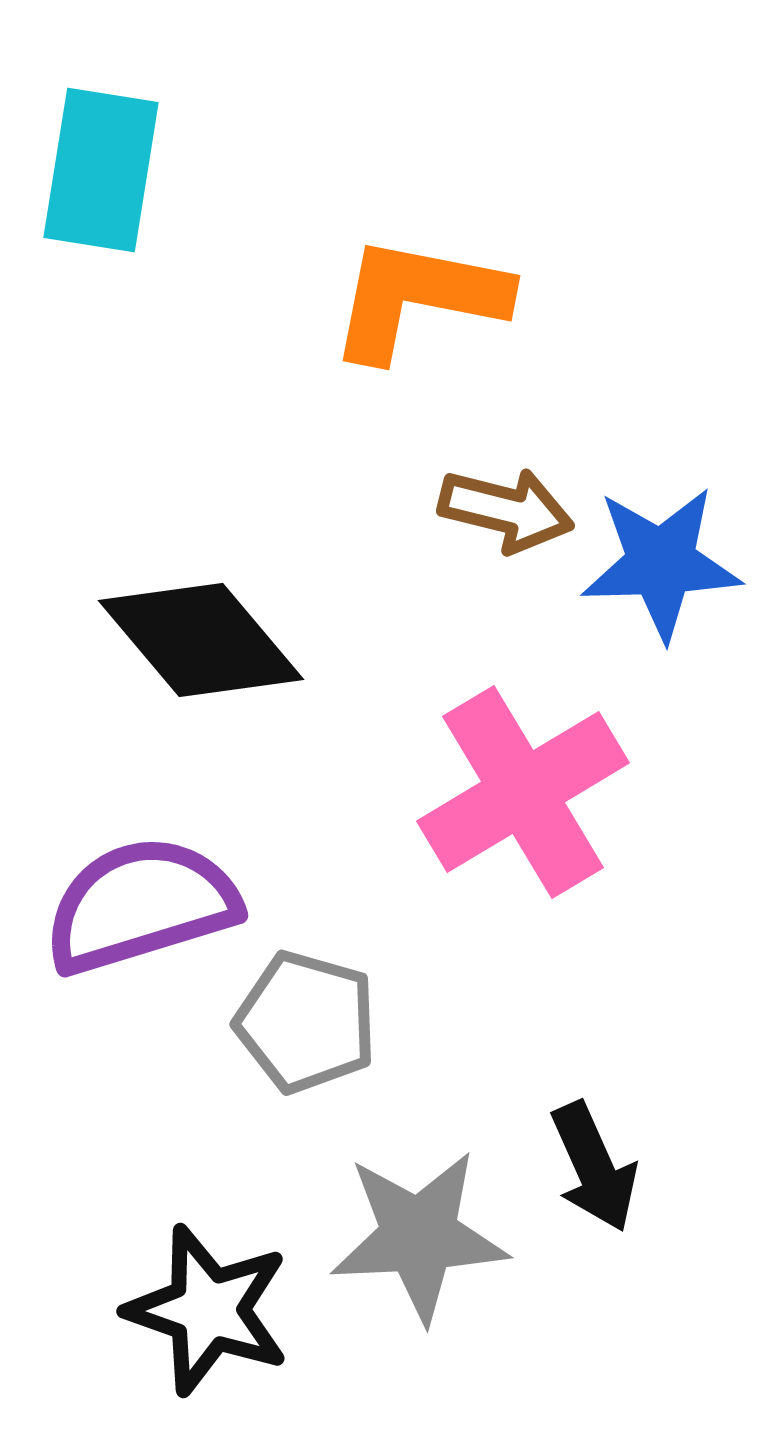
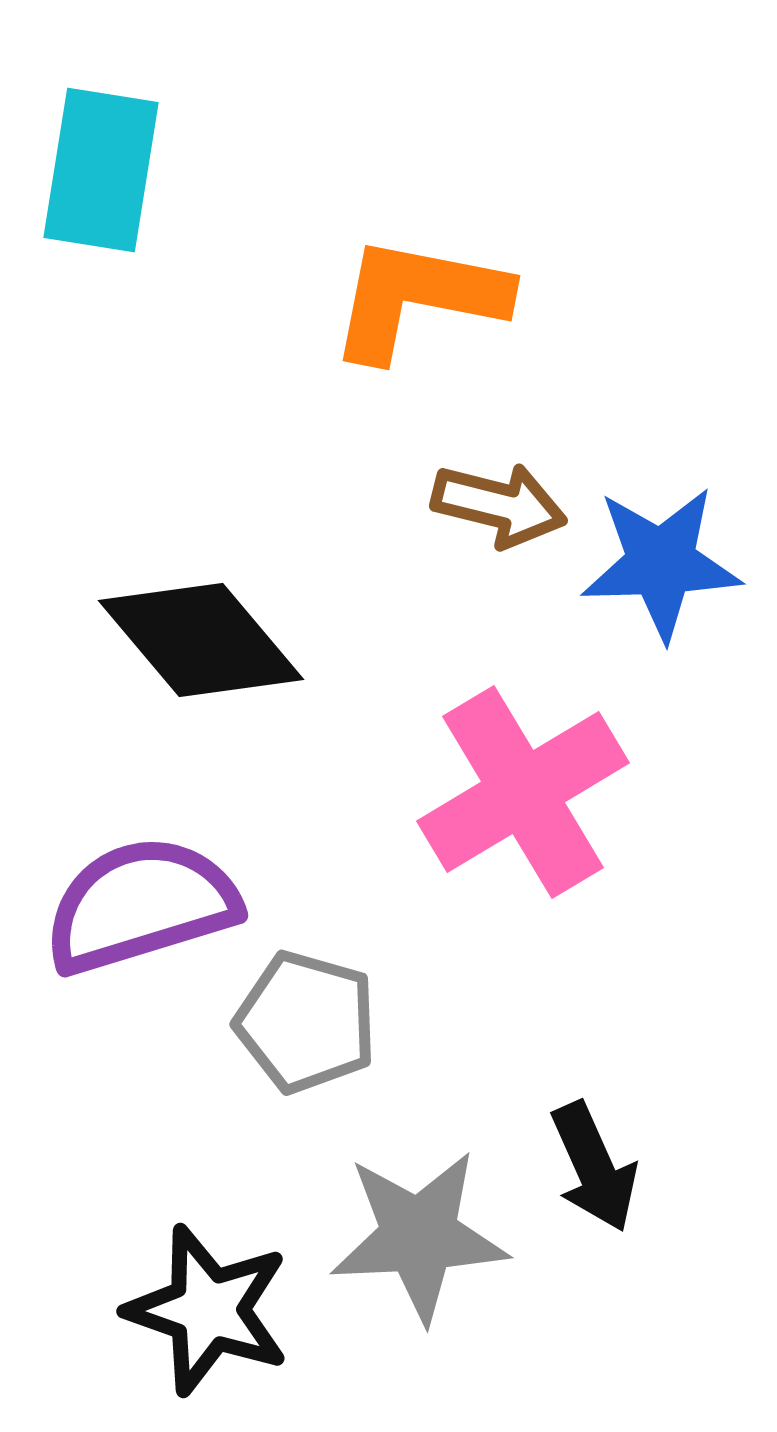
brown arrow: moved 7 px left, 5 px up
